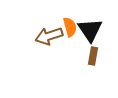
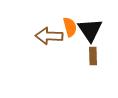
brown arrow: rotated 20 degrees clockwise
brown rectangle: rotated 12 degrees counterclockwise
